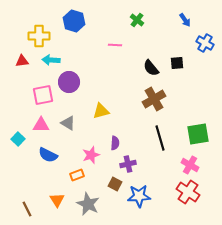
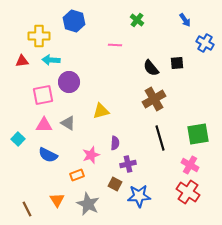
pink triangle: moved 3 px right
